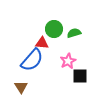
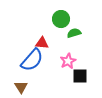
green circle: moved 7 px right, 10 px up
